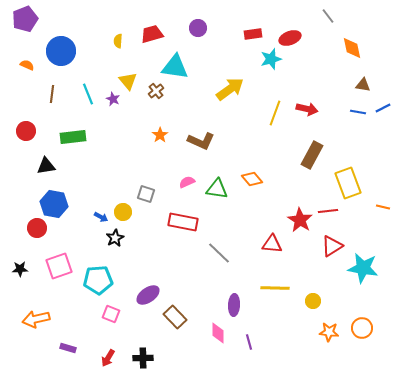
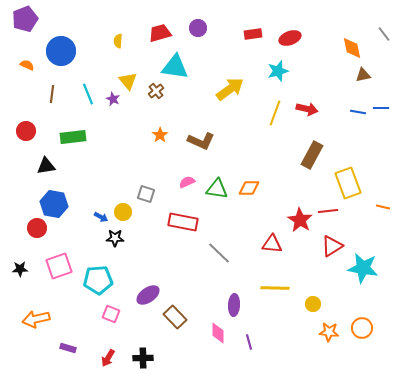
gray line at (328, 16): moved 56 px right, 18 px down
red trapezoid at (152, 34): moved 8 px right, 1 px up
cyan star at (271, 59): moved 7 px right, 12 px down
brown triangle at (363, 85): moved 10 px up; rotated 21 degrees counterclockwise
blue line at (383, 108): moved 2 px left; rotated 28 degrees clockwise
orange diamond at (252, 179): moved 3 px left, 9 px down; rotated 50 degrees counterclockwise
black star at (115, 238): rotated 30 degrees clockwise
yellow circle at (313, 301): moved 3 px down
